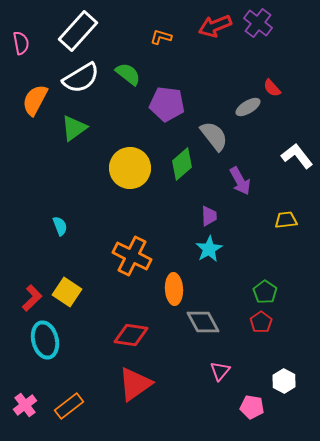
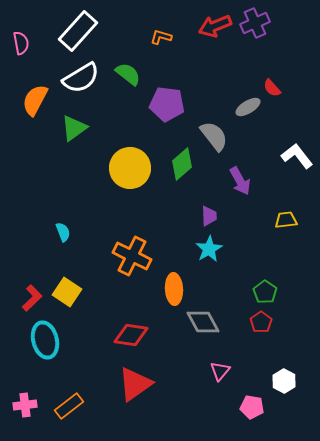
purple cross: moved 3 px left; rotated 28 degrees clockwise
cyan semicircle: moved 3 px right, 6 px down
pink cross: rotated 30 degrees clockwise
